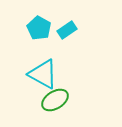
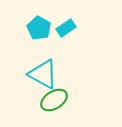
cyan rectangle: moved 1 px left, 2 px up
green ellipse: moved 1 px left
